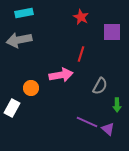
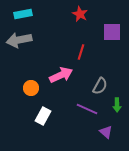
cyan rectangle: moved 1 px left, 1 px down
red star: moved 1 px left, 3 px up
red line: moved 2 px up
pink arrow: rotated 15 degrees counterclockwise
white rectangle: moved 31 px right, 8 px down
purple line: moved 13 px up
purple triangle: moved 2 px left, 3 px down
